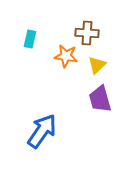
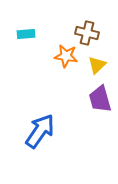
brown cross: rotated 10 degrees clockwise
cyan rectangle: moved 4 px left, 5 px up; rotated 72 degrees clockwise
blue arrow: moved 2 px left
